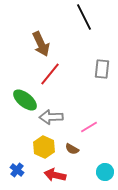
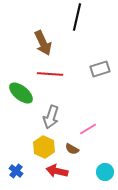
black line: moved 7 px left; rotated 40 degrees clockwise
brown arrow: moved 2 px right, 1 px up
gray rectangle: moved 2 px left; rotated 66 degrees clockwise
red line: rotated 55 degrees clockwise
green ellipse: moved 4 px left, 7 px up
gray arrow: rotated 70 degrees counterclockwise
pink line: moved 1 px left, 2 px down
blue cross: moved 1 px left, 1 px down
red arrow: moved 2 px right, 4 px up
